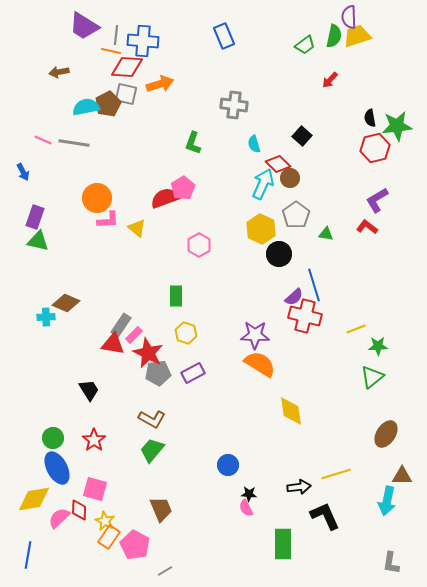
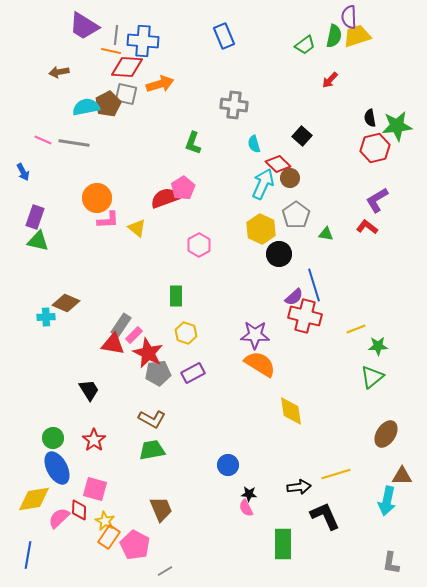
green trapezoid at (152, 450): rotated 40 degrees clockwise
